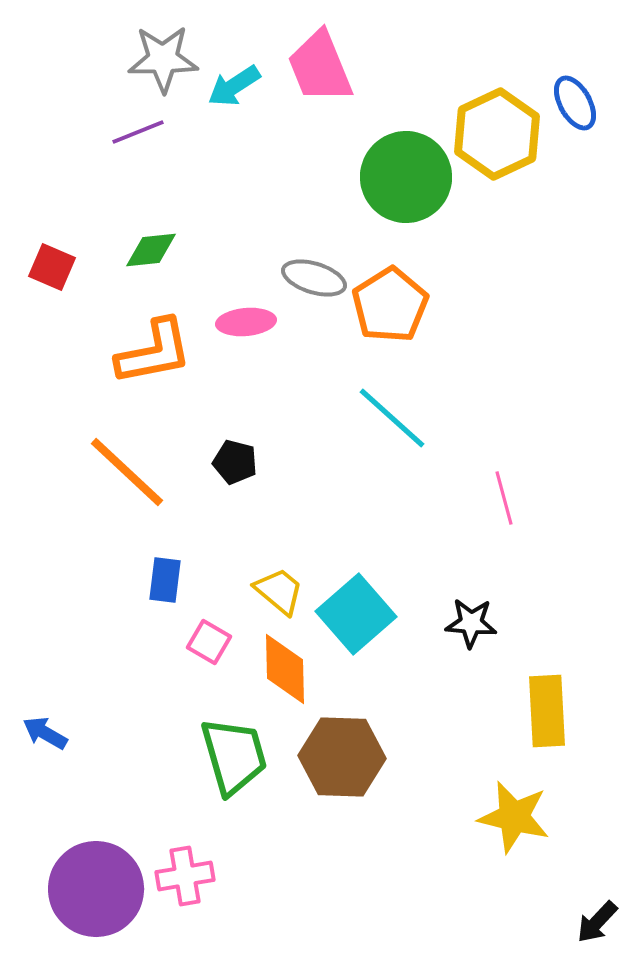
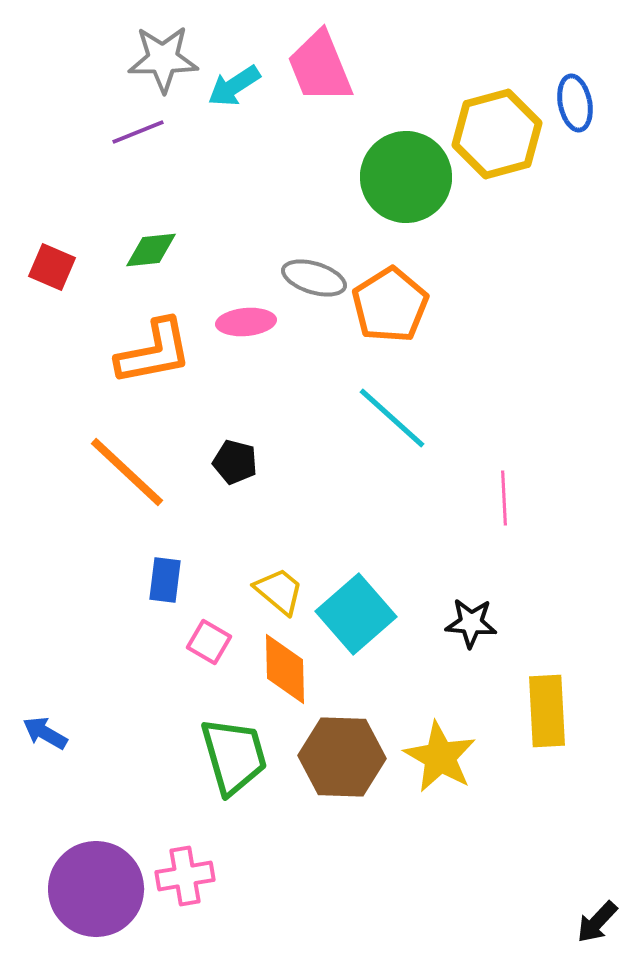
blue ellipse: rotated 18 degrees clockwise
yellow hexagon: rotated 10 degrees clockwise
pink line: rotated 12 degrees clockwise
yellow star: moved 74 px left, 60 px up; rotated 16 degrees clockwise
